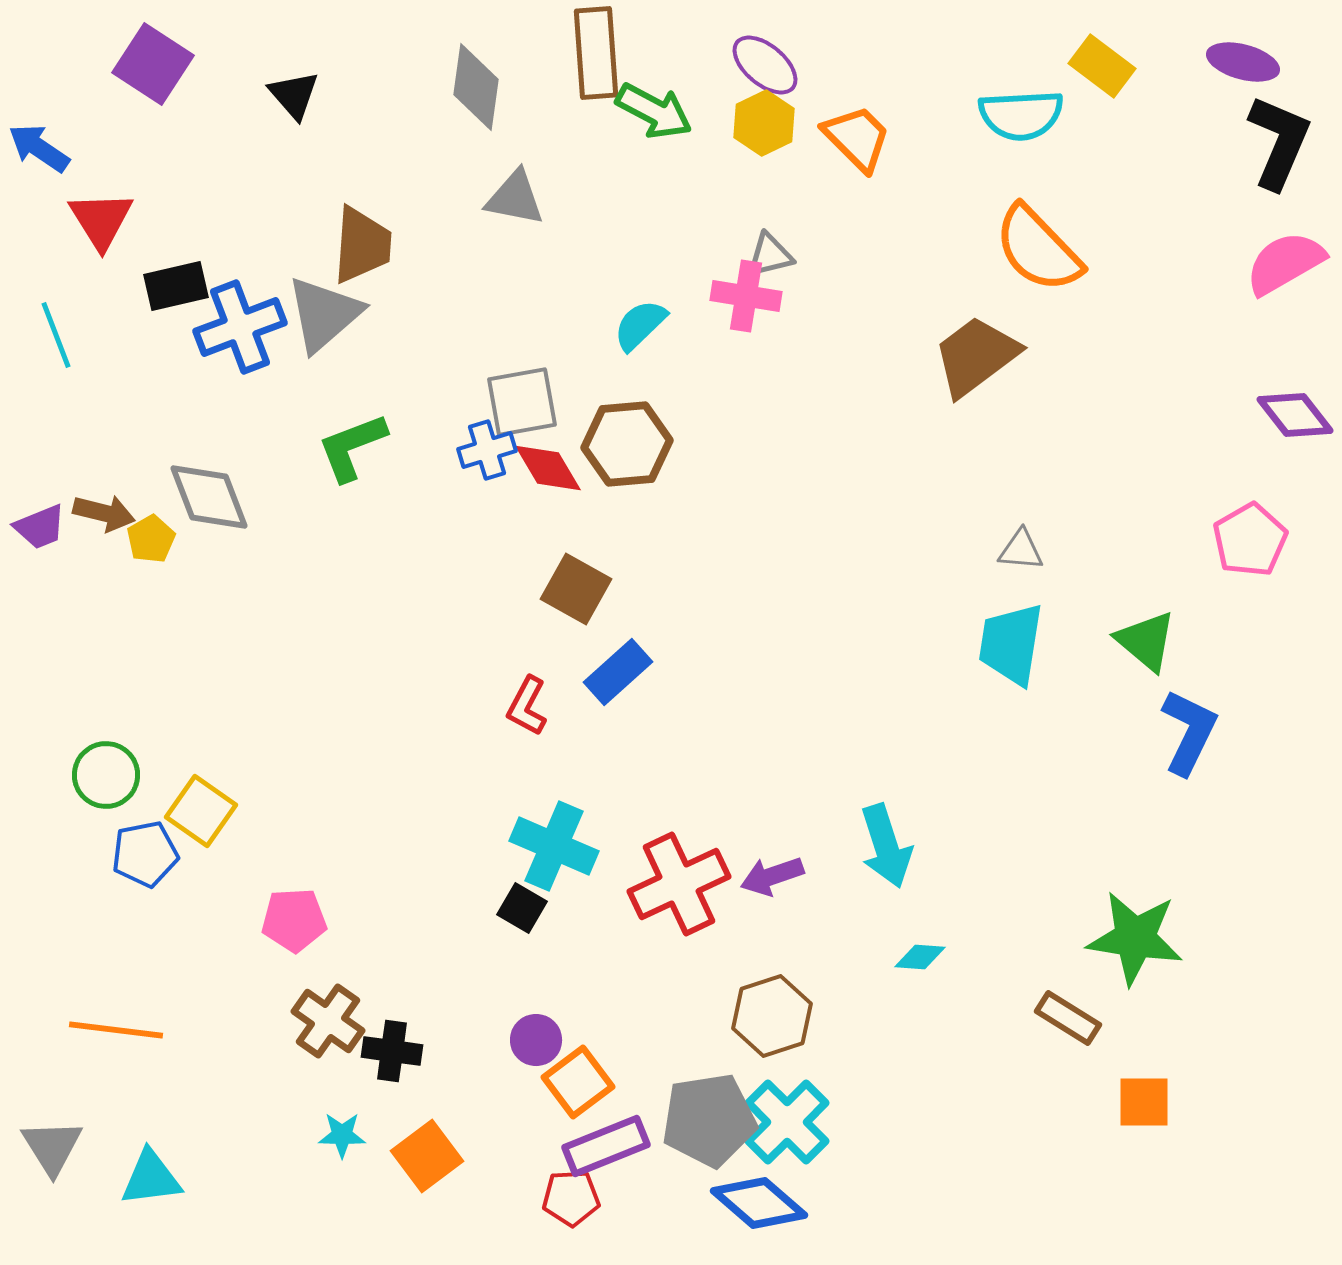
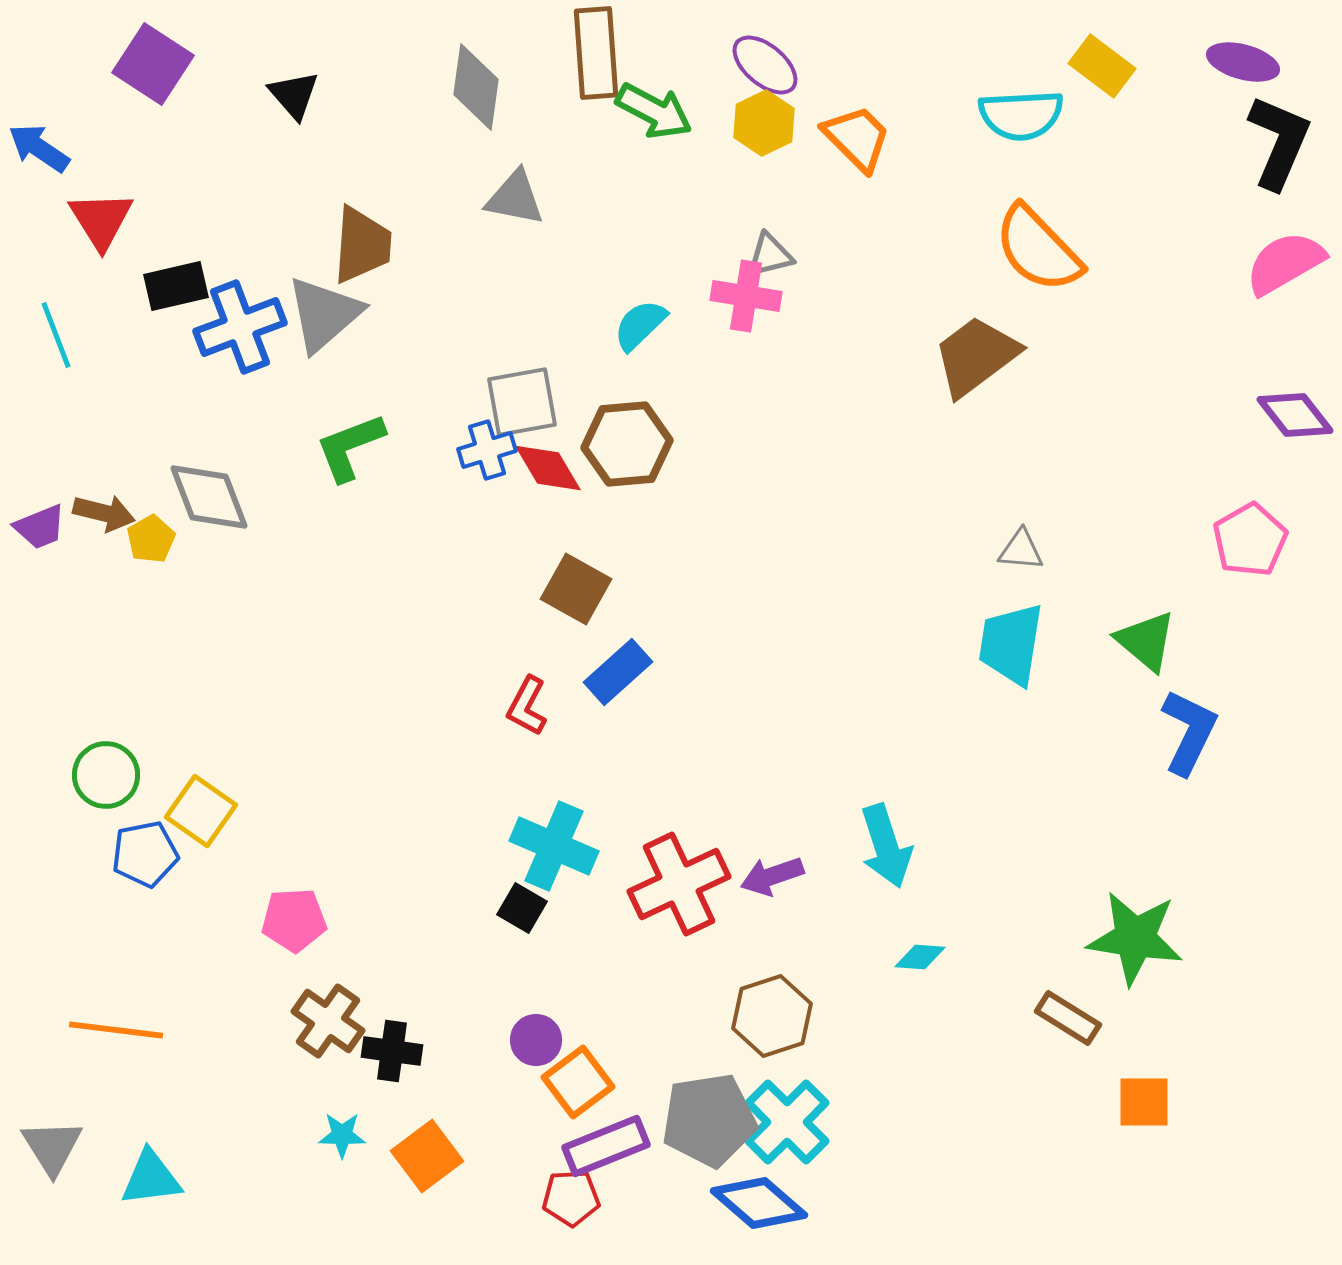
green L-shape at (352, 447): moved 2 px left
